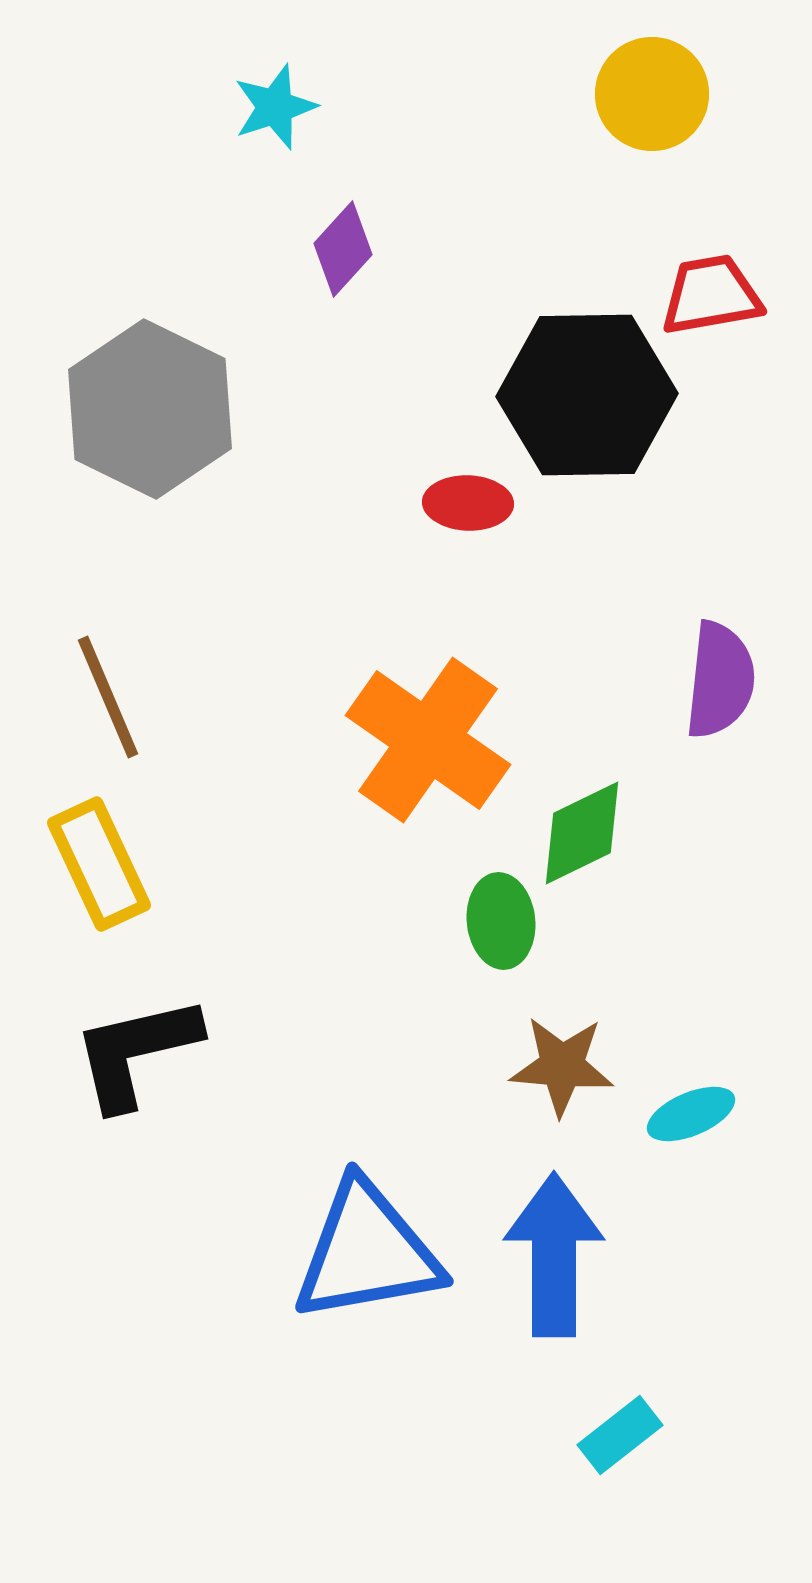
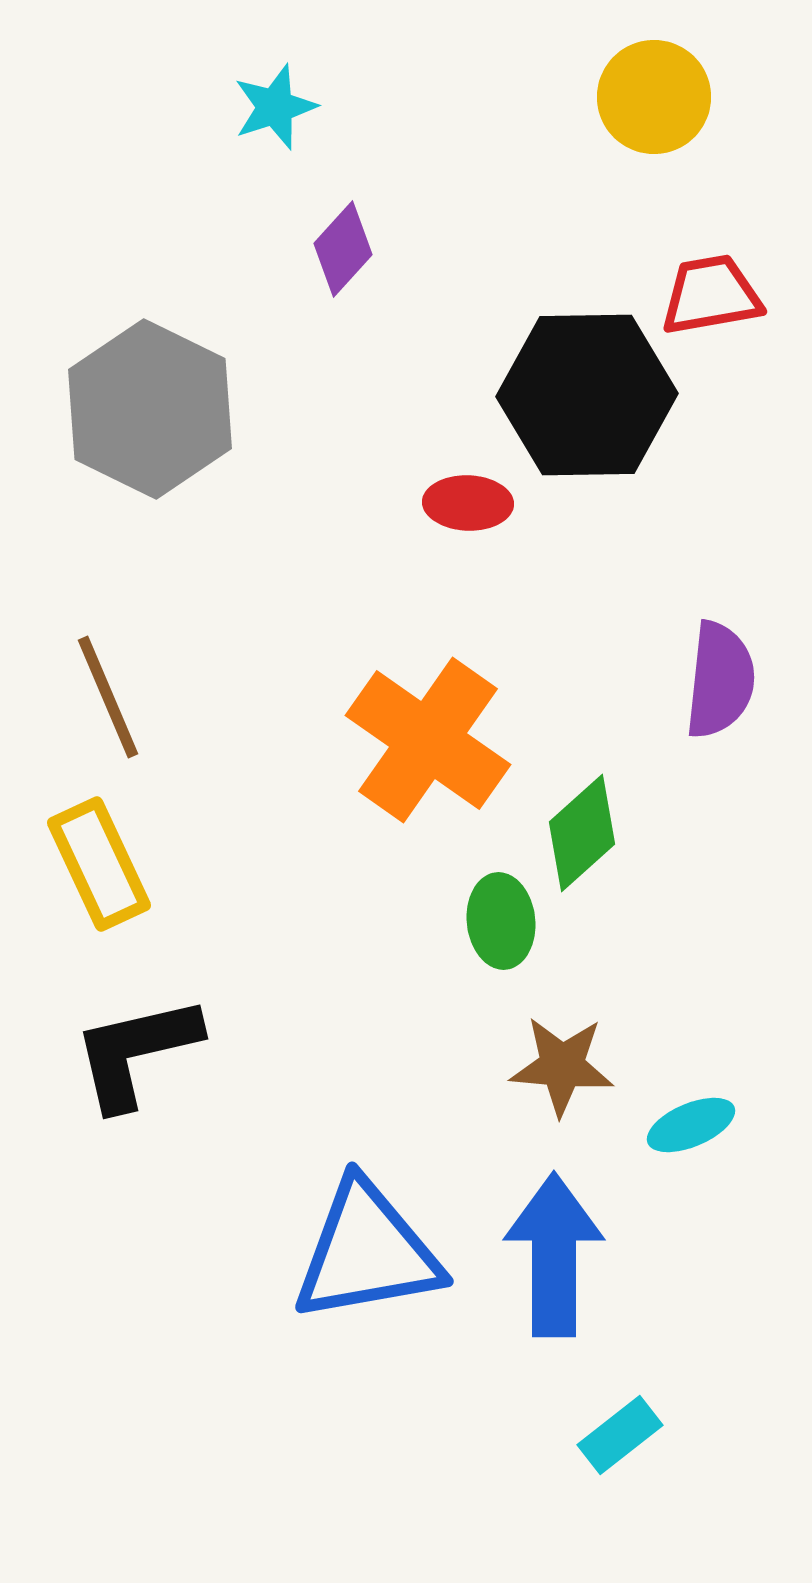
yellow circle: moved 2 px right, 3 px down
green diamond: rotated 16 degrees counterclockwise
cyan ellipse: moved 11 px down
